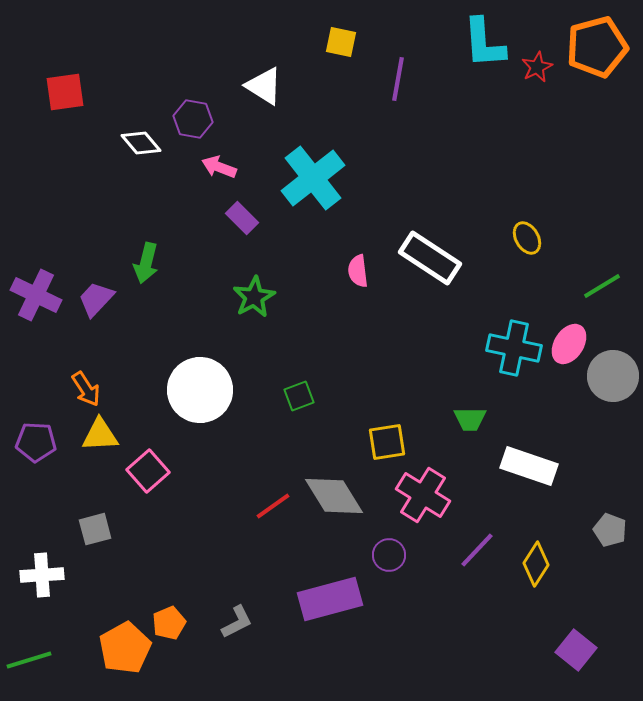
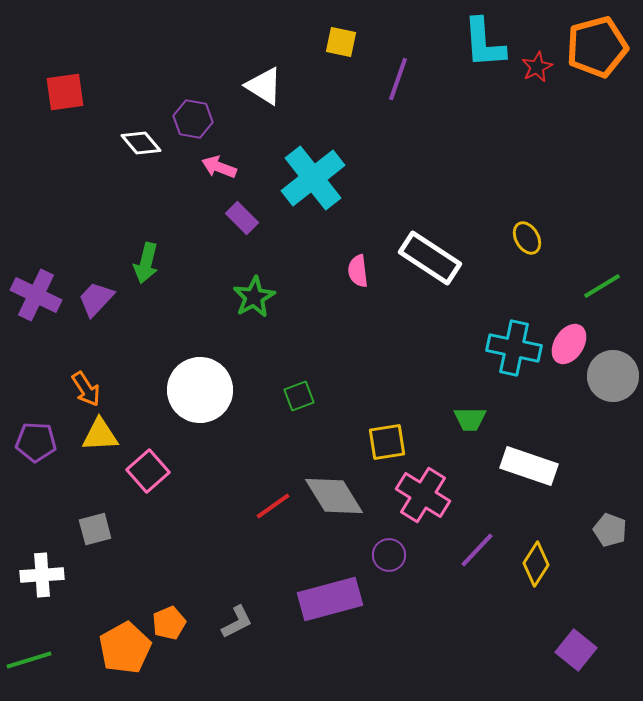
purple line at (398, 79): rotated 9 degrees clockwise
